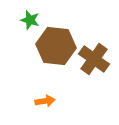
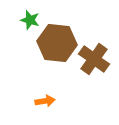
brown hexagon: moved 1 px right, 3 px up
